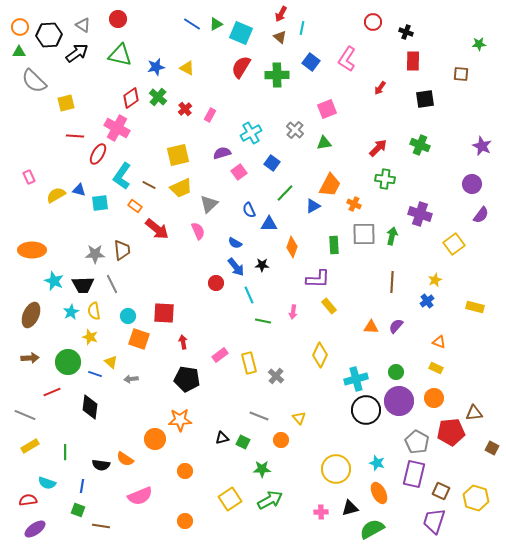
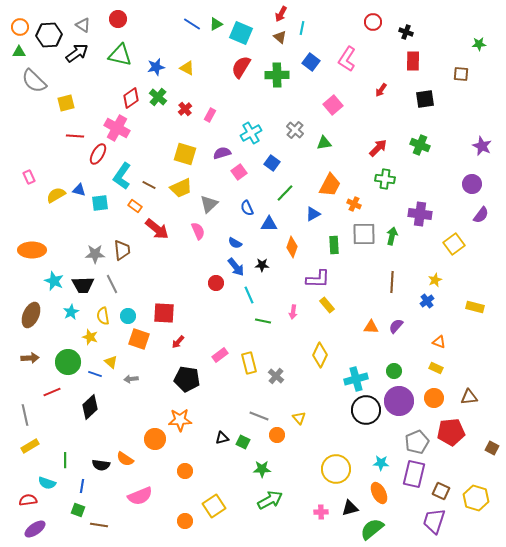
red arrow at (380, 88): moved 1 px right, 2 px down
pink square at (327, 109): moved 6 px right, 4 px up; rotated 18 degrees counterclockwise
yellow square at (178, 155): moved 7 px right, 1 px up; rotated 30 degrees clockwise
blue triangle at (313, 206): moved 8 px down
blue semicircle at (249, 210): moved 2 px left, 2 px up
purple cross at (420, 214): rotated 10 degrees counterclockwise
yellow rectangle at (329, 306): moved 2 px left, 1 px up
yellow semicircle at (94, 311): moved 9 px right, 5 px down
red arrow at (183, 342): moved 5 px left; rotated 128 degrees counterclockwise
green circle at (396, 372): moved 2 px left, 1 px up
black diamond at (90, 407): rotated 40 degrees clockwise
brown triangle at (474, 413): moved 5 px left, 16 px up
gray line at (25, 415): rotated 55 degrees clockwise
orange circle at (281, 440): moved 4 px left, 5 px up
gray pentagon at (417, 442): rotated 20 degrees clockwise
green line at (65, 452): moved 8 px down
cyan star at (377, 463): moved 4 px right; rotated 14 degrees counterclockwise
yellow square at (230, 499): moved 16 px left, 7 px down
brown line at (101, 526): moved 2 px left, 1 px up
green semicircle at (372, 529): rotated 10 degrees counterclockwise
